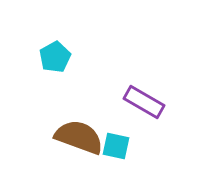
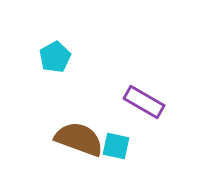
brown semicircle: moved 2 px down
